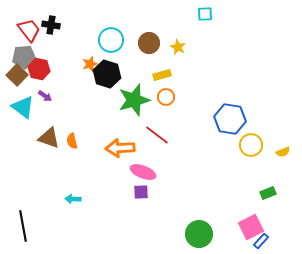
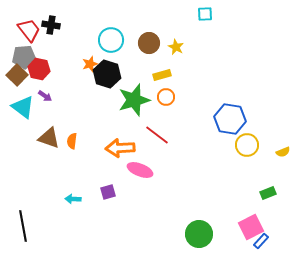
yellow star: moved 2 px left
orange semicircle: rotated 21 degrees clockwise
yellow circle: moved 4 px left
pink ellipse: moved 3 px left, 2 px up
purple square: moved 33 px left; rotated 14 degrees counterclockwise
